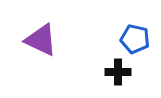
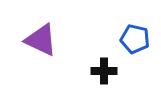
black cross: moved 14 px left, 1 px up
